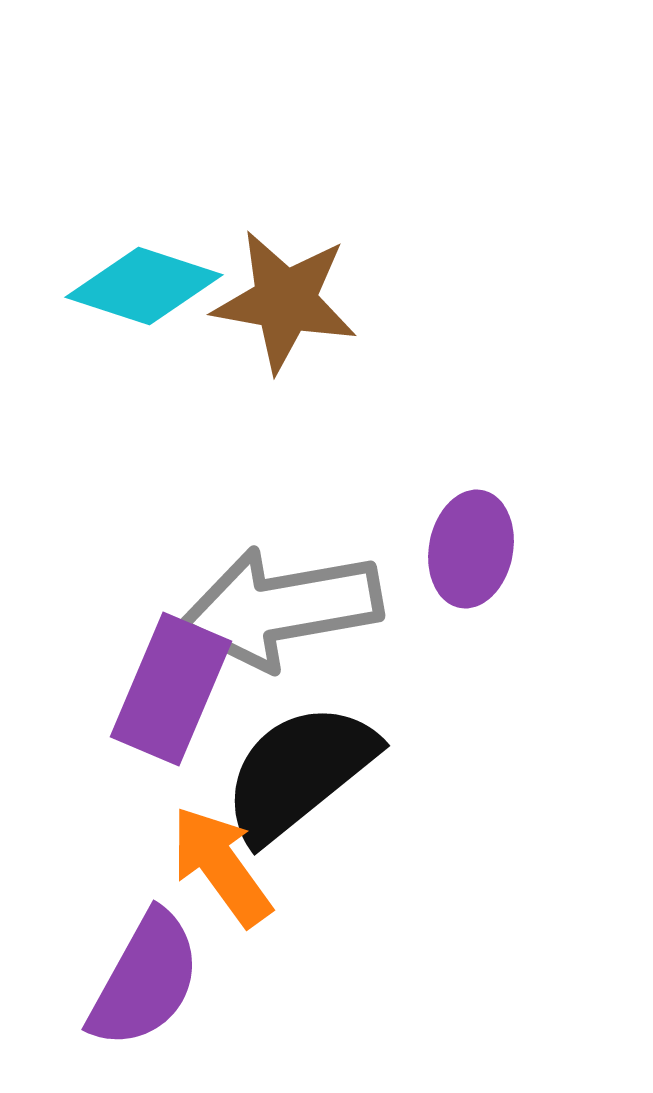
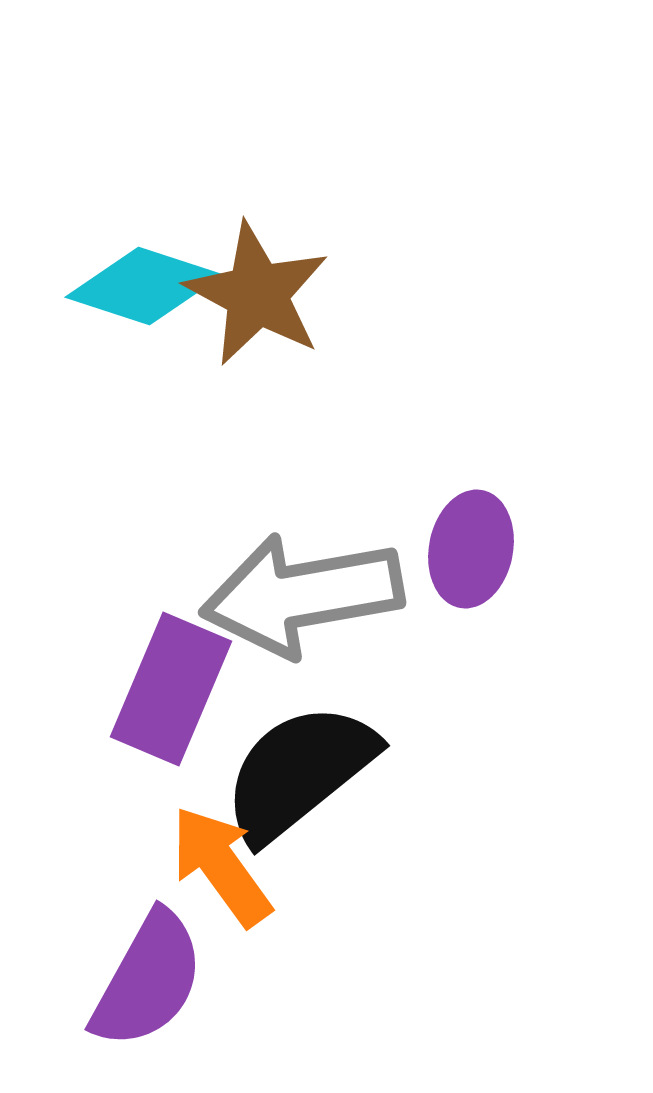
brown star: moved 28 px left, 7 px up; rotated 18 degrees clockwise
gray arrow: moved 21 px right, 13 px up
purple semicircle: moved 3 px right
